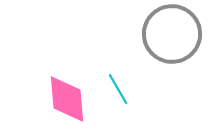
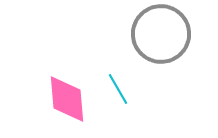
gray circle: moved 11 px left
